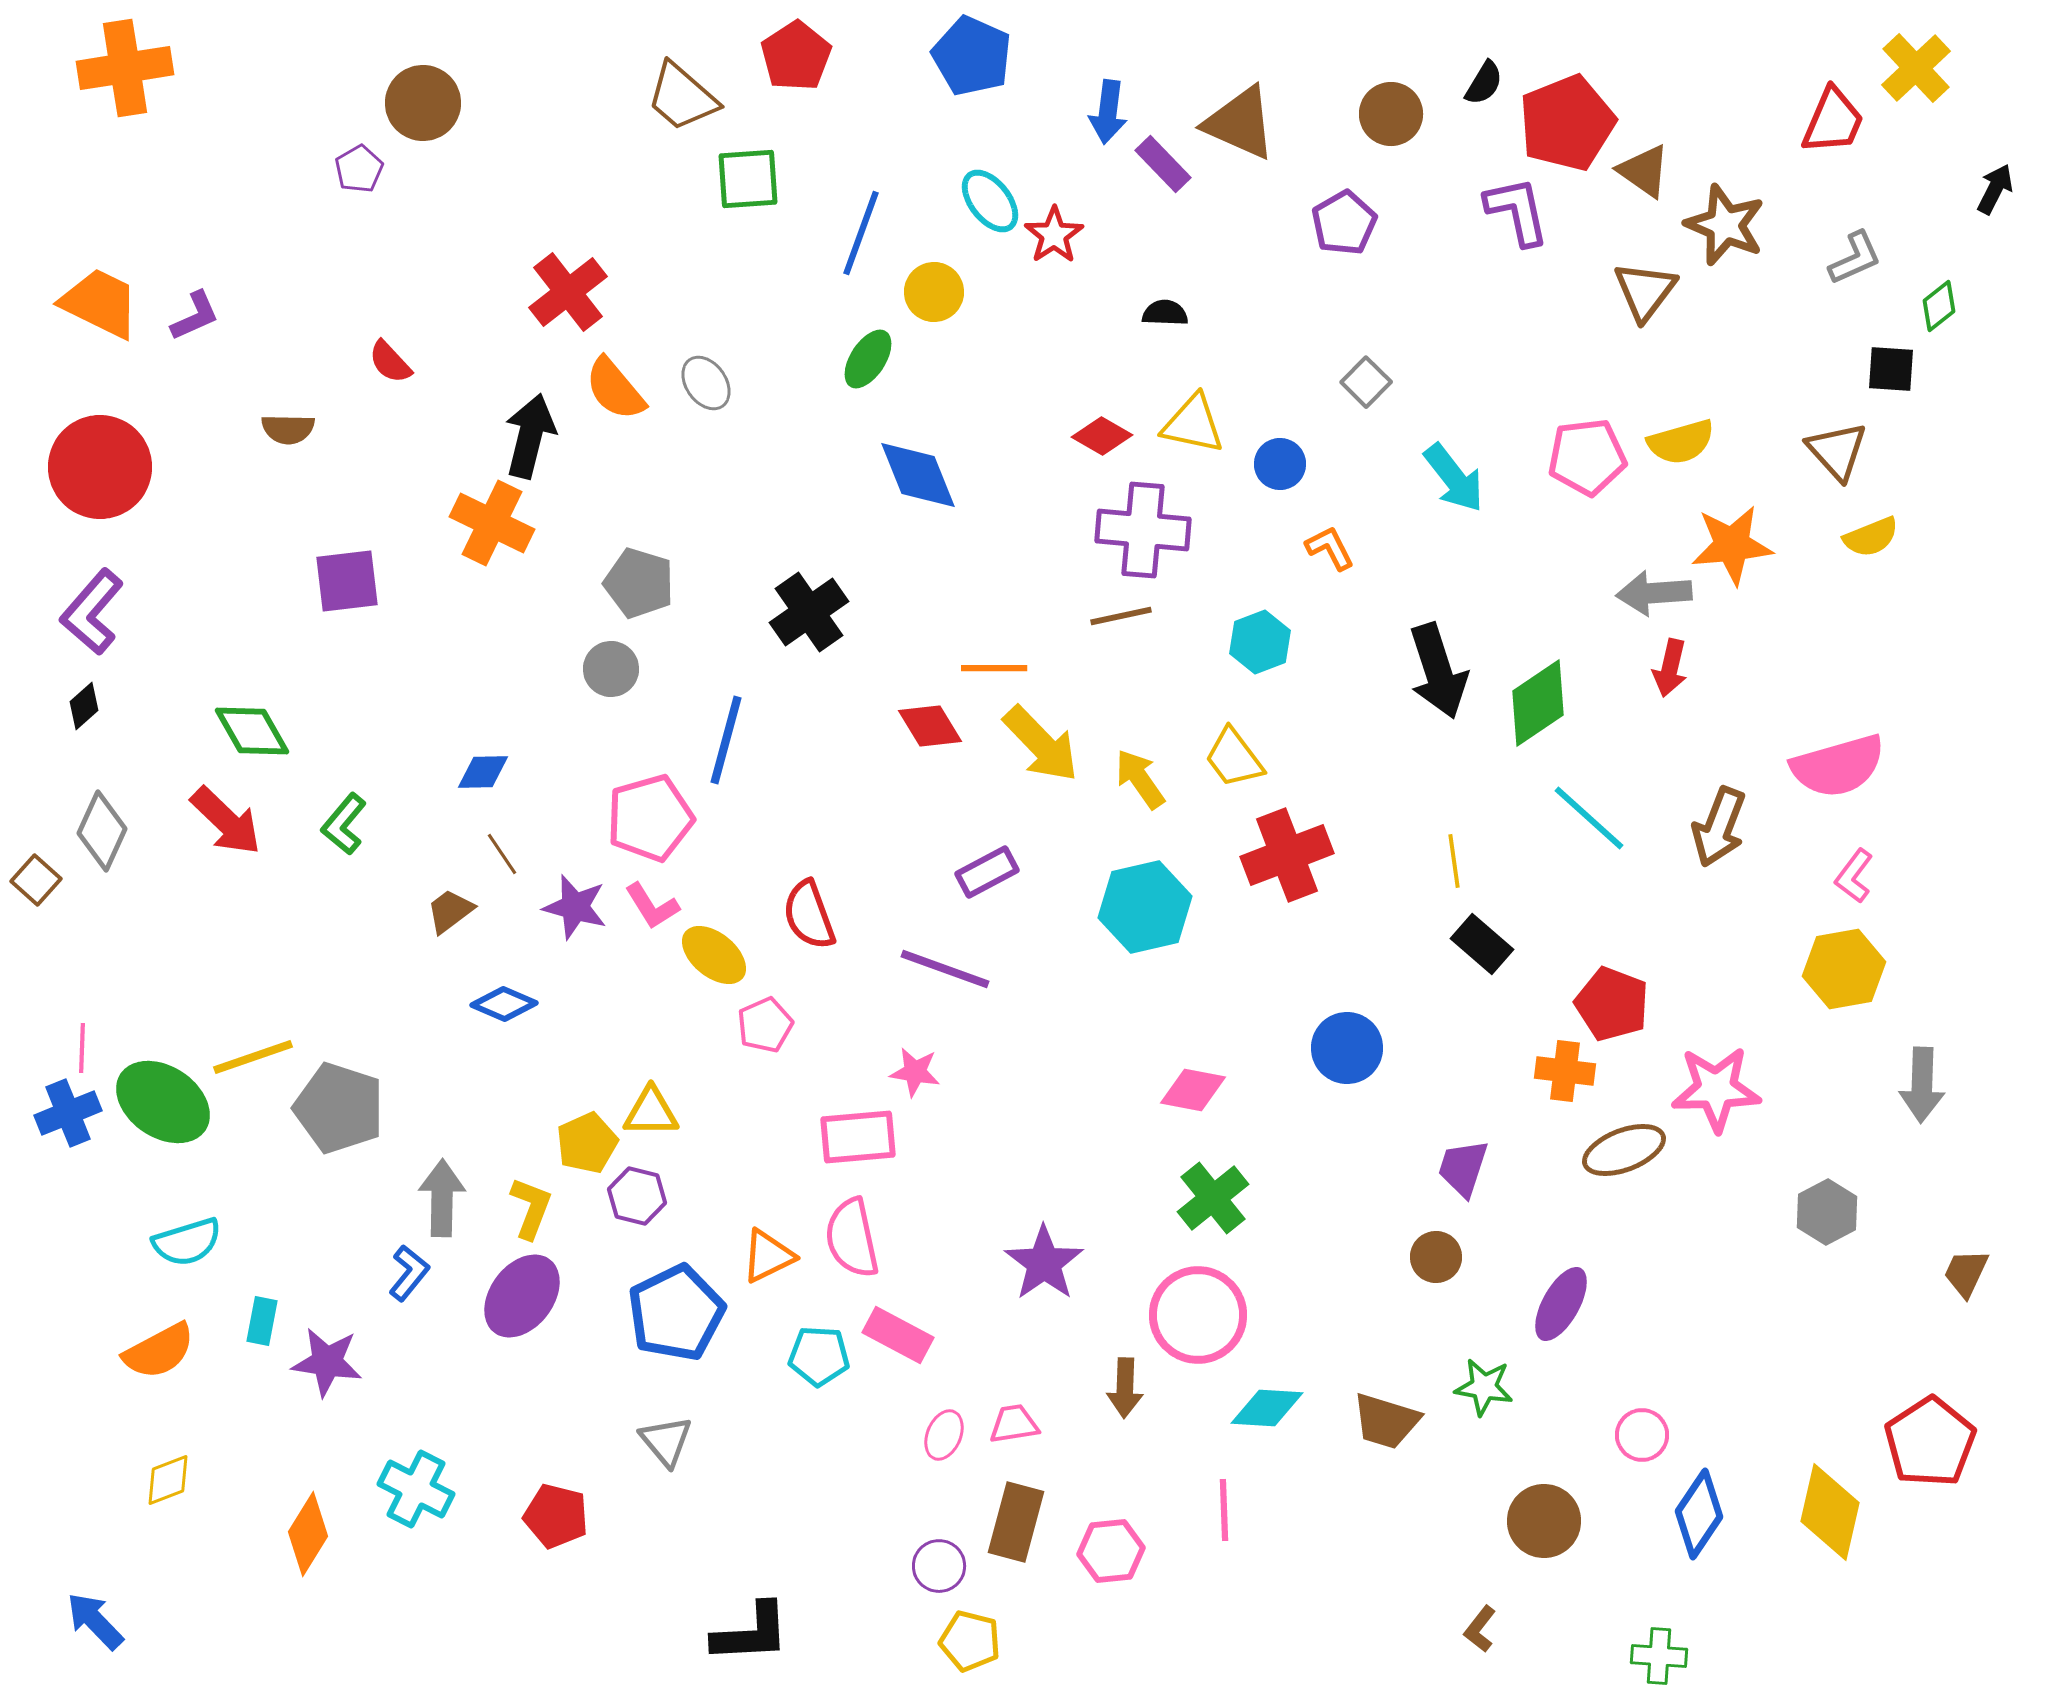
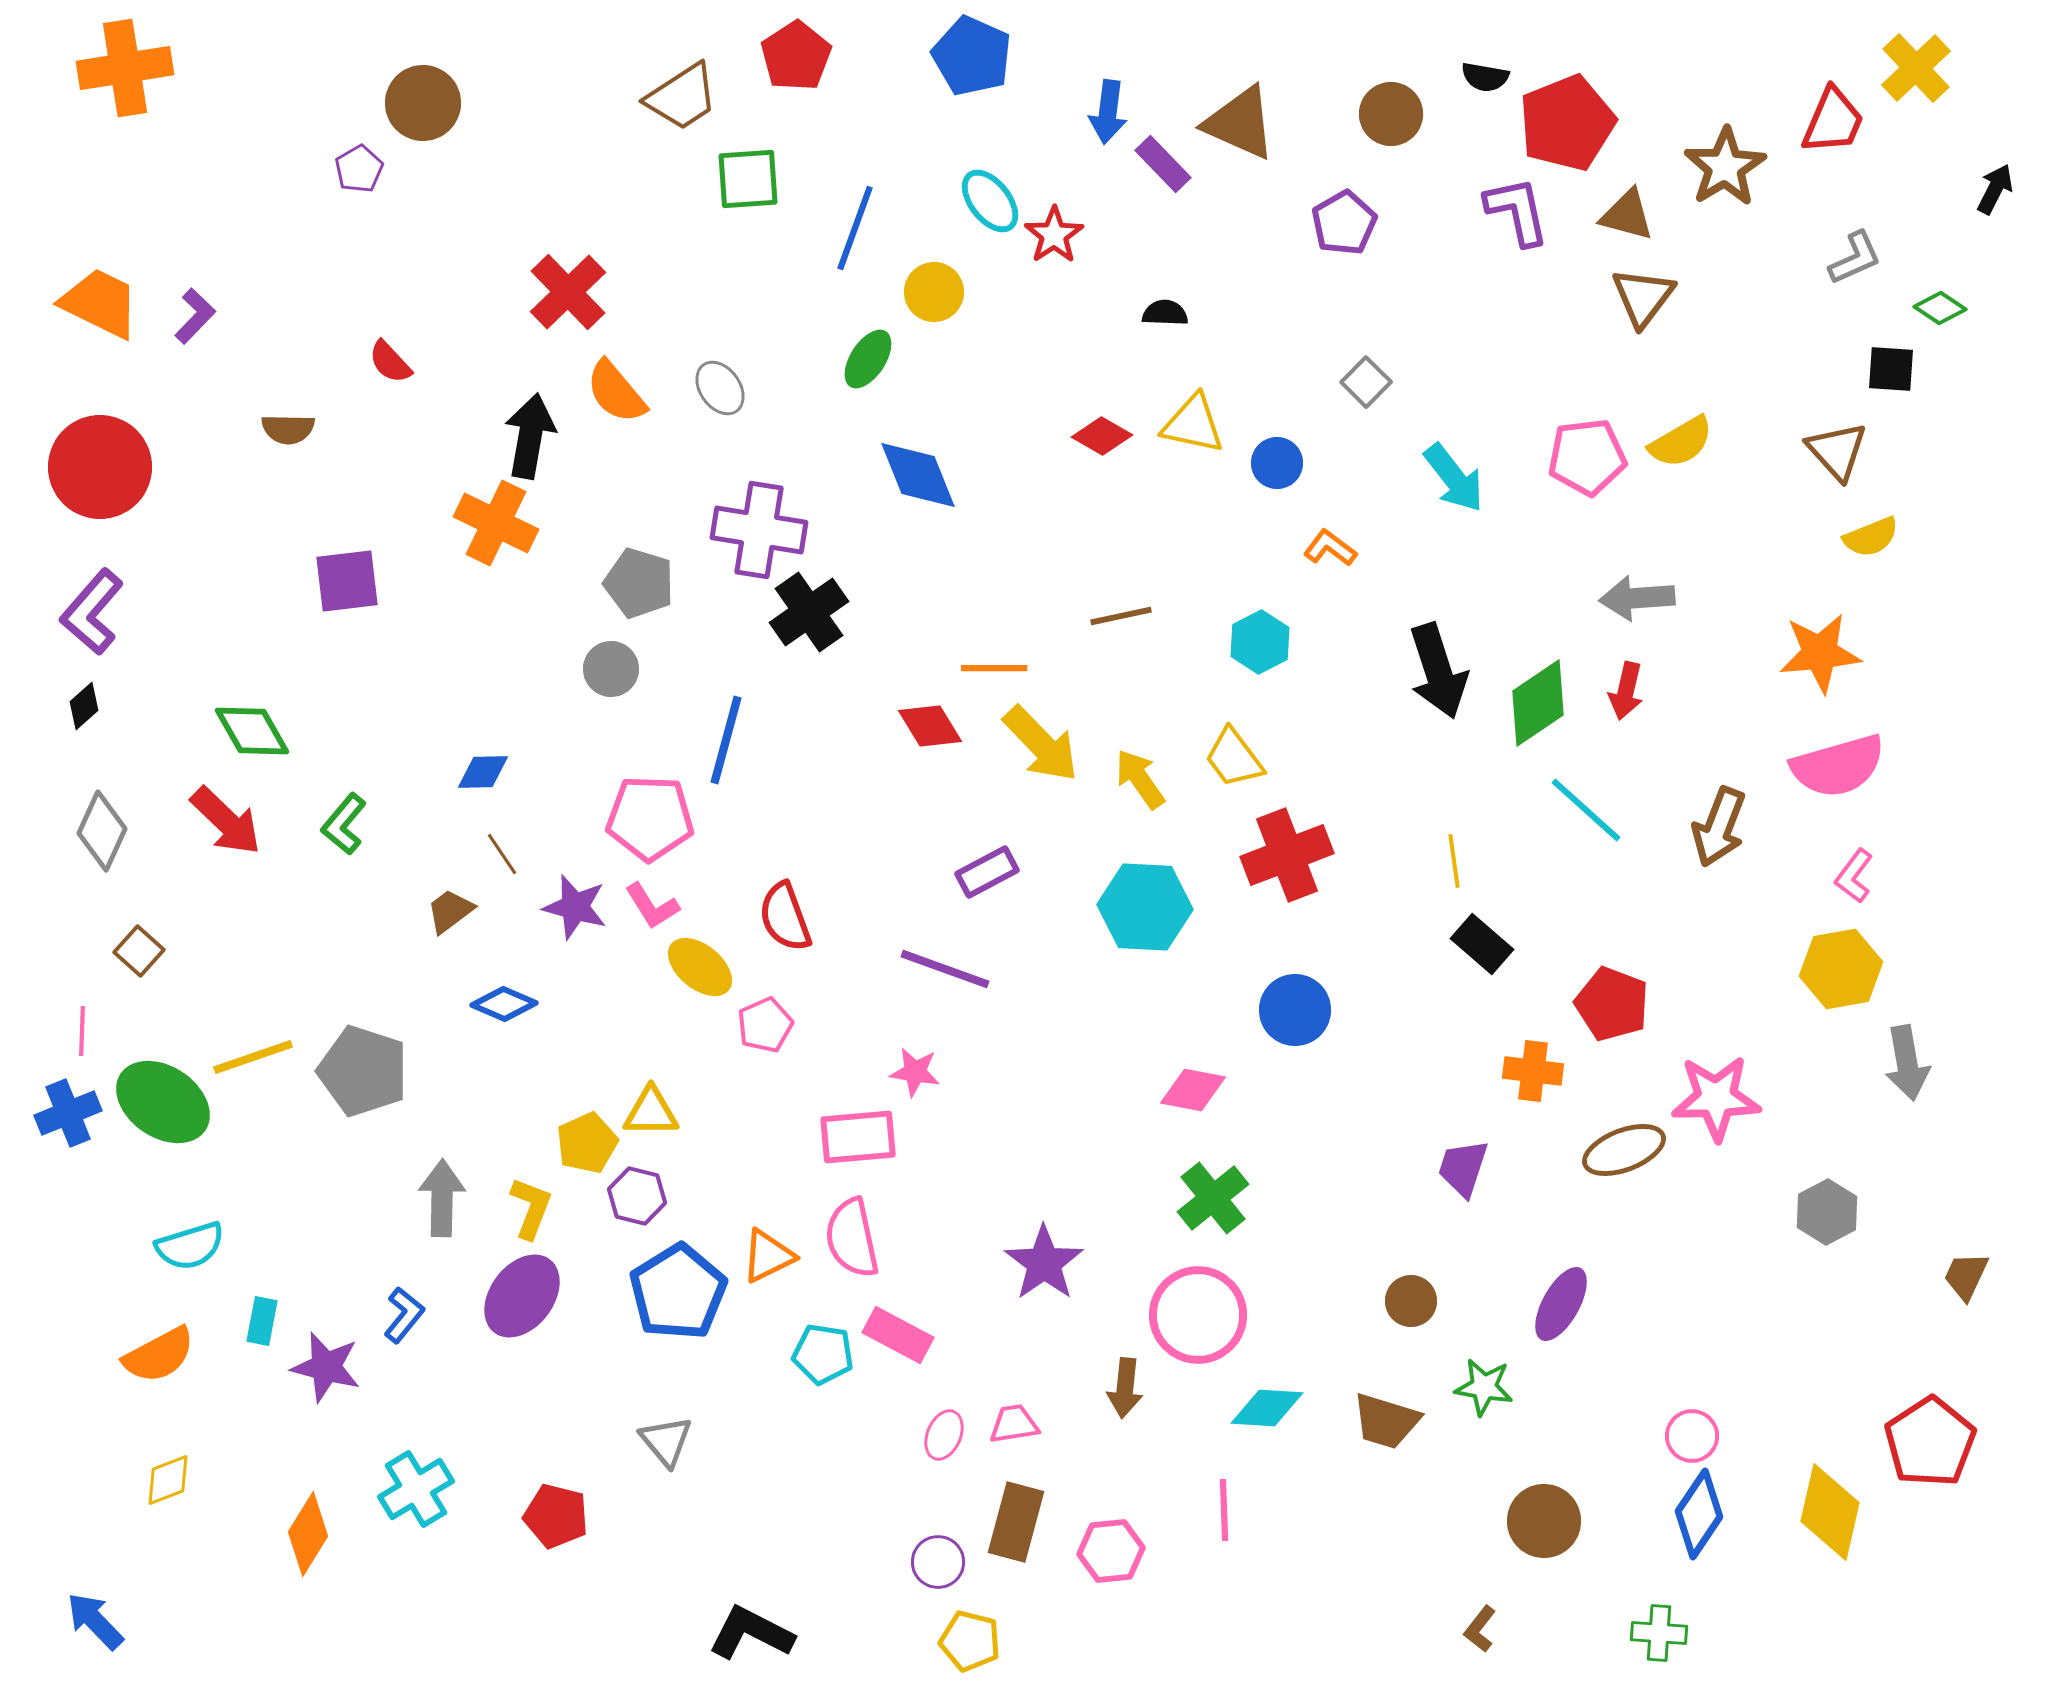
black semicircle at (1484, 83): moved 1 px right, 6 px up; rotated 69 degrees clockwise
brown trapezoid at (682, 97): rotated 74 degrees counterclockwise
brown triangle at (1644, 171): moved 17 px left, 44 px down; rotated 20 degrees counterclockwise
brown star at (1725, 225): moved 58 px up; rotated 18 degrees clockwise
blue line at (861, 233): moved 6 px left, 5 px up
brown triangle at (1645, 291): moved 2 px left, 6 px down
red cross at (568, 292): rotated 6 degrees counterclockwise
green diamond at (1939, 306): moved 1 px right, 2 px down; rotated 72 degrees clockwise
purple L-shape at (195, 316): rotated 22 degrees counterclockwise
gray ellipse at (706, 383): moved 14 px right, 5 px down
orange semicircle at (615, 389): moved 1 px right, 3 px down
black arrow at (530, 436): rotated 4 degrees counterclockwise
yellow semicircle at (1681, 442): rotated 14 degrees counterclockwise
blue circle at (1280, 464): moved 3 px left, 1 px up
orange cross at (492, 523): moved 4 px right
purple cross at (1143, 530): moved 384 px left; rotated 4 degrees clockwise
orange star at (1732, 545): moved 88 px right, 108 px down
orange L-shape at (1330, 548): rotated 26 degrees counterclockwise
gray arrow at (1654, 593): moved 17 px left, 5 px down
cyan hexagon at (1260, 642): rotated 6 degrees counterclockwise
red arrow at (1670, 668): moved 44 px left, 23 px down
pink pentagon at (650, 818): rotated 18 degrees clockwise
cyan line at (1589, 818): moved 3 px left, 8 px up
brown square at (36, 880): moved 103 px right, 71 px down
cyan hexagon at (1145, 907): rotated 16 degrees clockwise
red semicircle at (809, 915): moved 24 px left, 2 px down
yellow ellipse at (714, 955): moved 14 px left, 12 px down
yellow hexagon at (1844, 969): moved 3 px left
pink line at (82, 1048): moved 17 px up
blue circle at (1347, 1048): moved 52 px left, 38 px up
orange cross at (1565, 1071): moved 32 px left
gray arrow at (1922, 1085): moved 15 px left, 22 px up; rotated 12 degrees counterclockwise
pink star at (1716, 1089): moved 9 px down
gray pentagon at (339, 1108): moved 24 px right, 37 px up
cyan semicircle at (187, 1242): moved 3 px right, 4 px down
brown circle at (1436, 1257): moved 25 px left, 44 px down
blue L-shape at (409, 1273): moved 5 px left, 42 px down
brown trapezoid at (1966, 1273): moved 3 px down
blue pentagon at (676, 1313): moved 2 px right, 21 px up; rotated 6 degrees counterclockwise
orange semicircle at (159, 1351): moved 4 px down
cyan pentagon at (819, 1356): moved 4 px right, 2 px up; rotated 6 degrees clockwise
purple star at (327, 1362): moved 1 px left, 5 px down; rotated 6 degrees clockwise
brown arrow at (1125, 1388): rotated 4 degrees clockwise
pink circle at (1642, 1435): moved 50 px right, 1 px down
cyan cross at (416, 1489): rotated 32 degrees clockwise
purple circle at (939, 1566): moved 1 px left, 4 px up
black L-shape at (751, 1633): rotated 150 degrees counterclockwise
green cross at (1659, 1656): moved 23 px up
